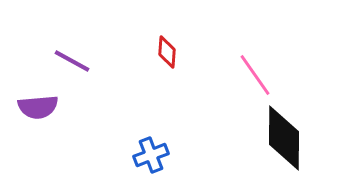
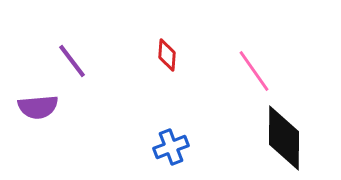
red diamond: moved 3 px down
purple line: rotated 24 degrees clockwise
pink line: moved 1 px left, 4 px up
blue cross: moved 20 px right, 8 px up
